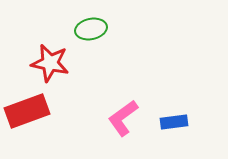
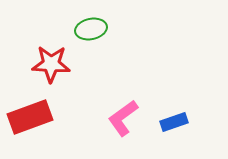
red star: moved 1 px right, 1 px down; rotated 9 degrees counterclockwise
red rectangle: moved 3 px right, 6 px down
blue rectangle: rotated 12 degrees counterclockwise
